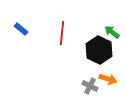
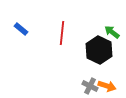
orange arrow: moved 1 px left, 7 px down
